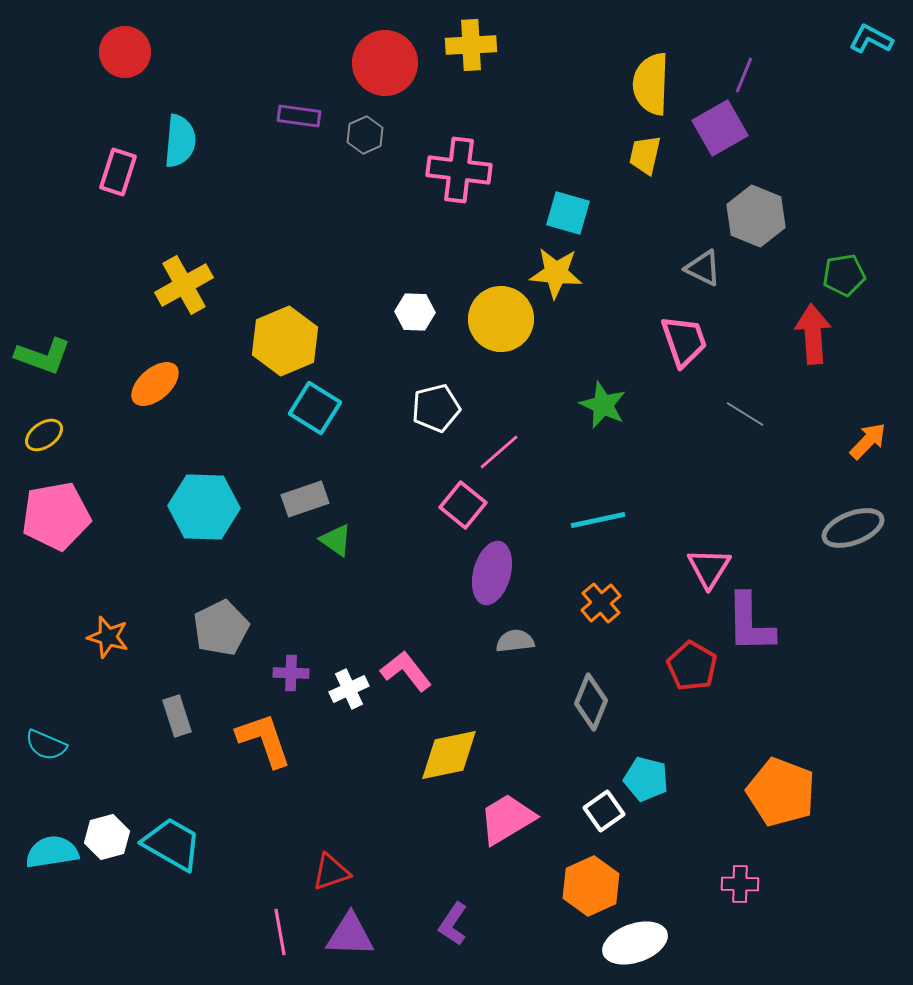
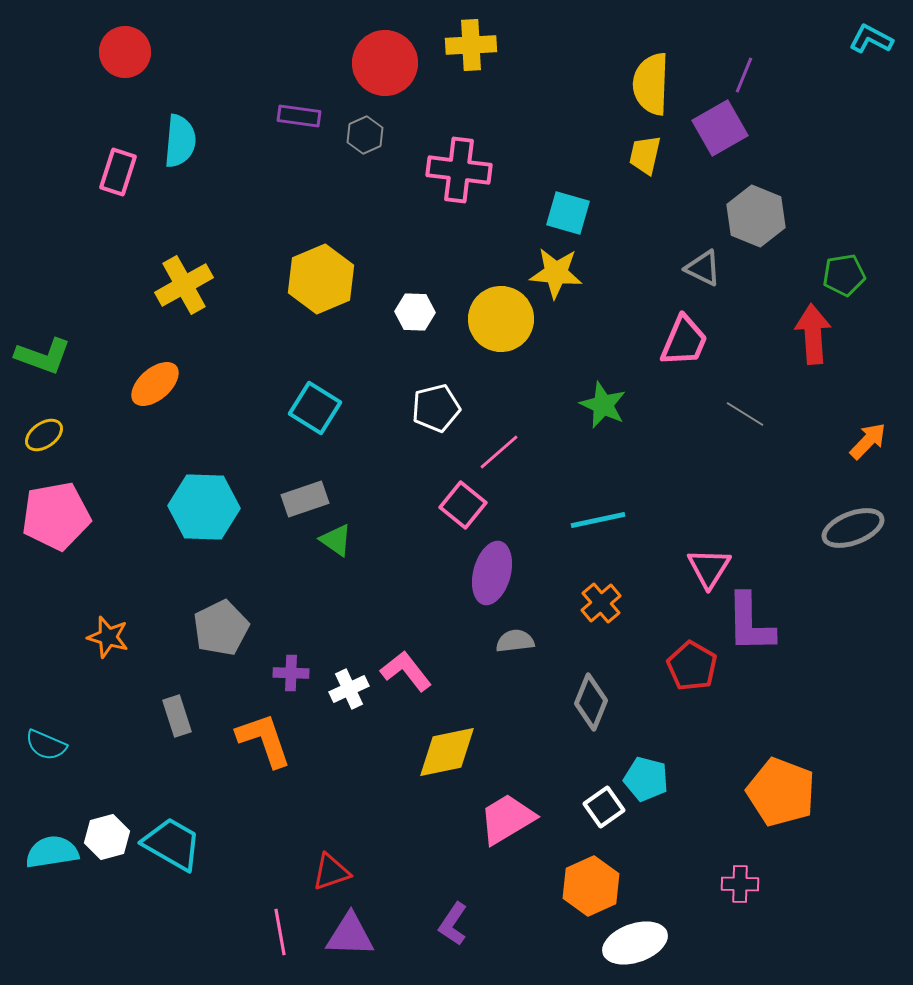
yellow hexagon at (285, 341): moved 36 px right, 62 px up
pink trapezoid at (684, 341): rotated 42 degrees clockwise
yellow diamond at (449, 755): moved 2 px left, 3 px up
white square at (604, 811): moved 4 px up
